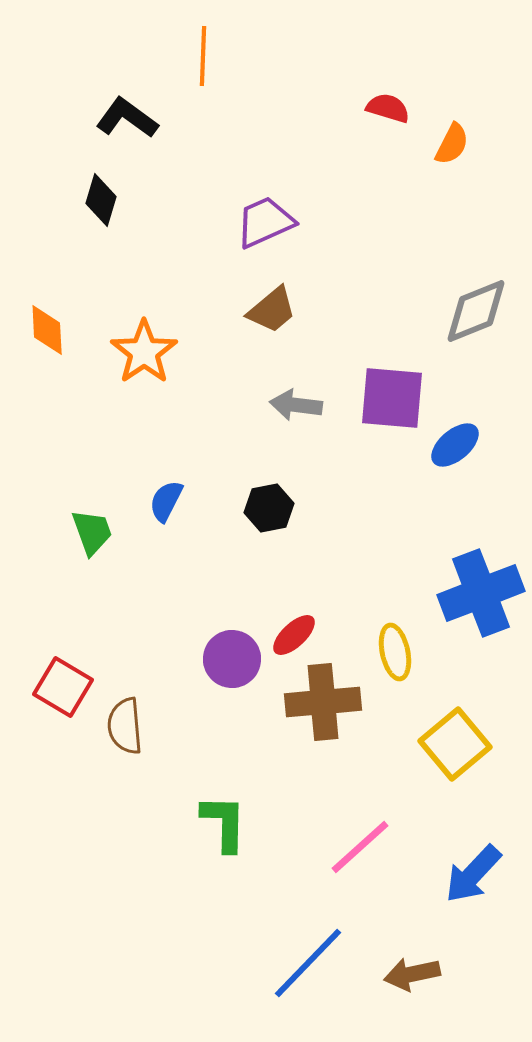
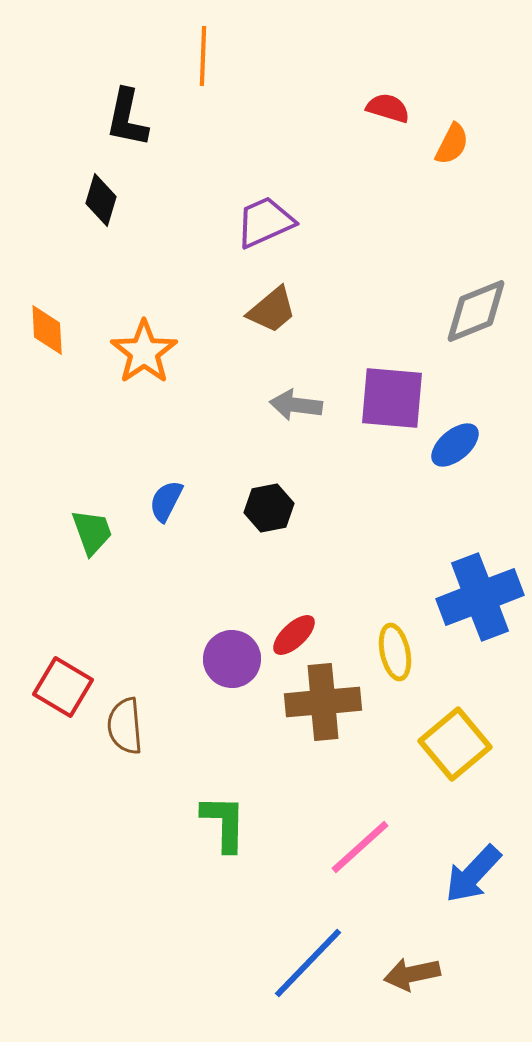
black L-shape: rotated 114 degrees counterclockwise
blue cross: moved 1 px left, 4 px down
